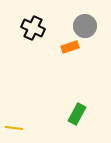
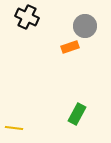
black cross: moved 6 px left, 11 px up
